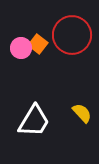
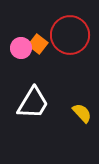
red circle: moved 2 px left
white trapezoid: moved 1 px left, 18 px up
